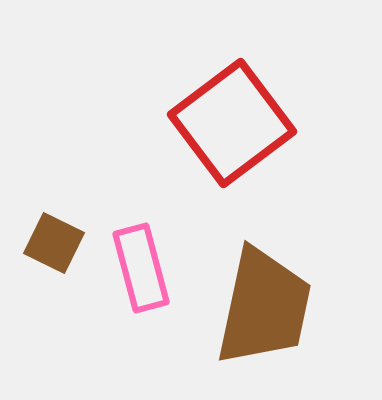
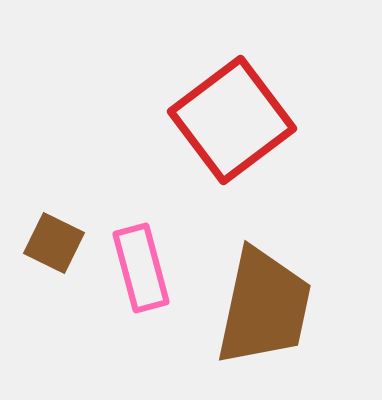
red square: moved 3 px up
